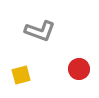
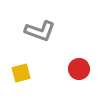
yellow square: moved 2 px up
